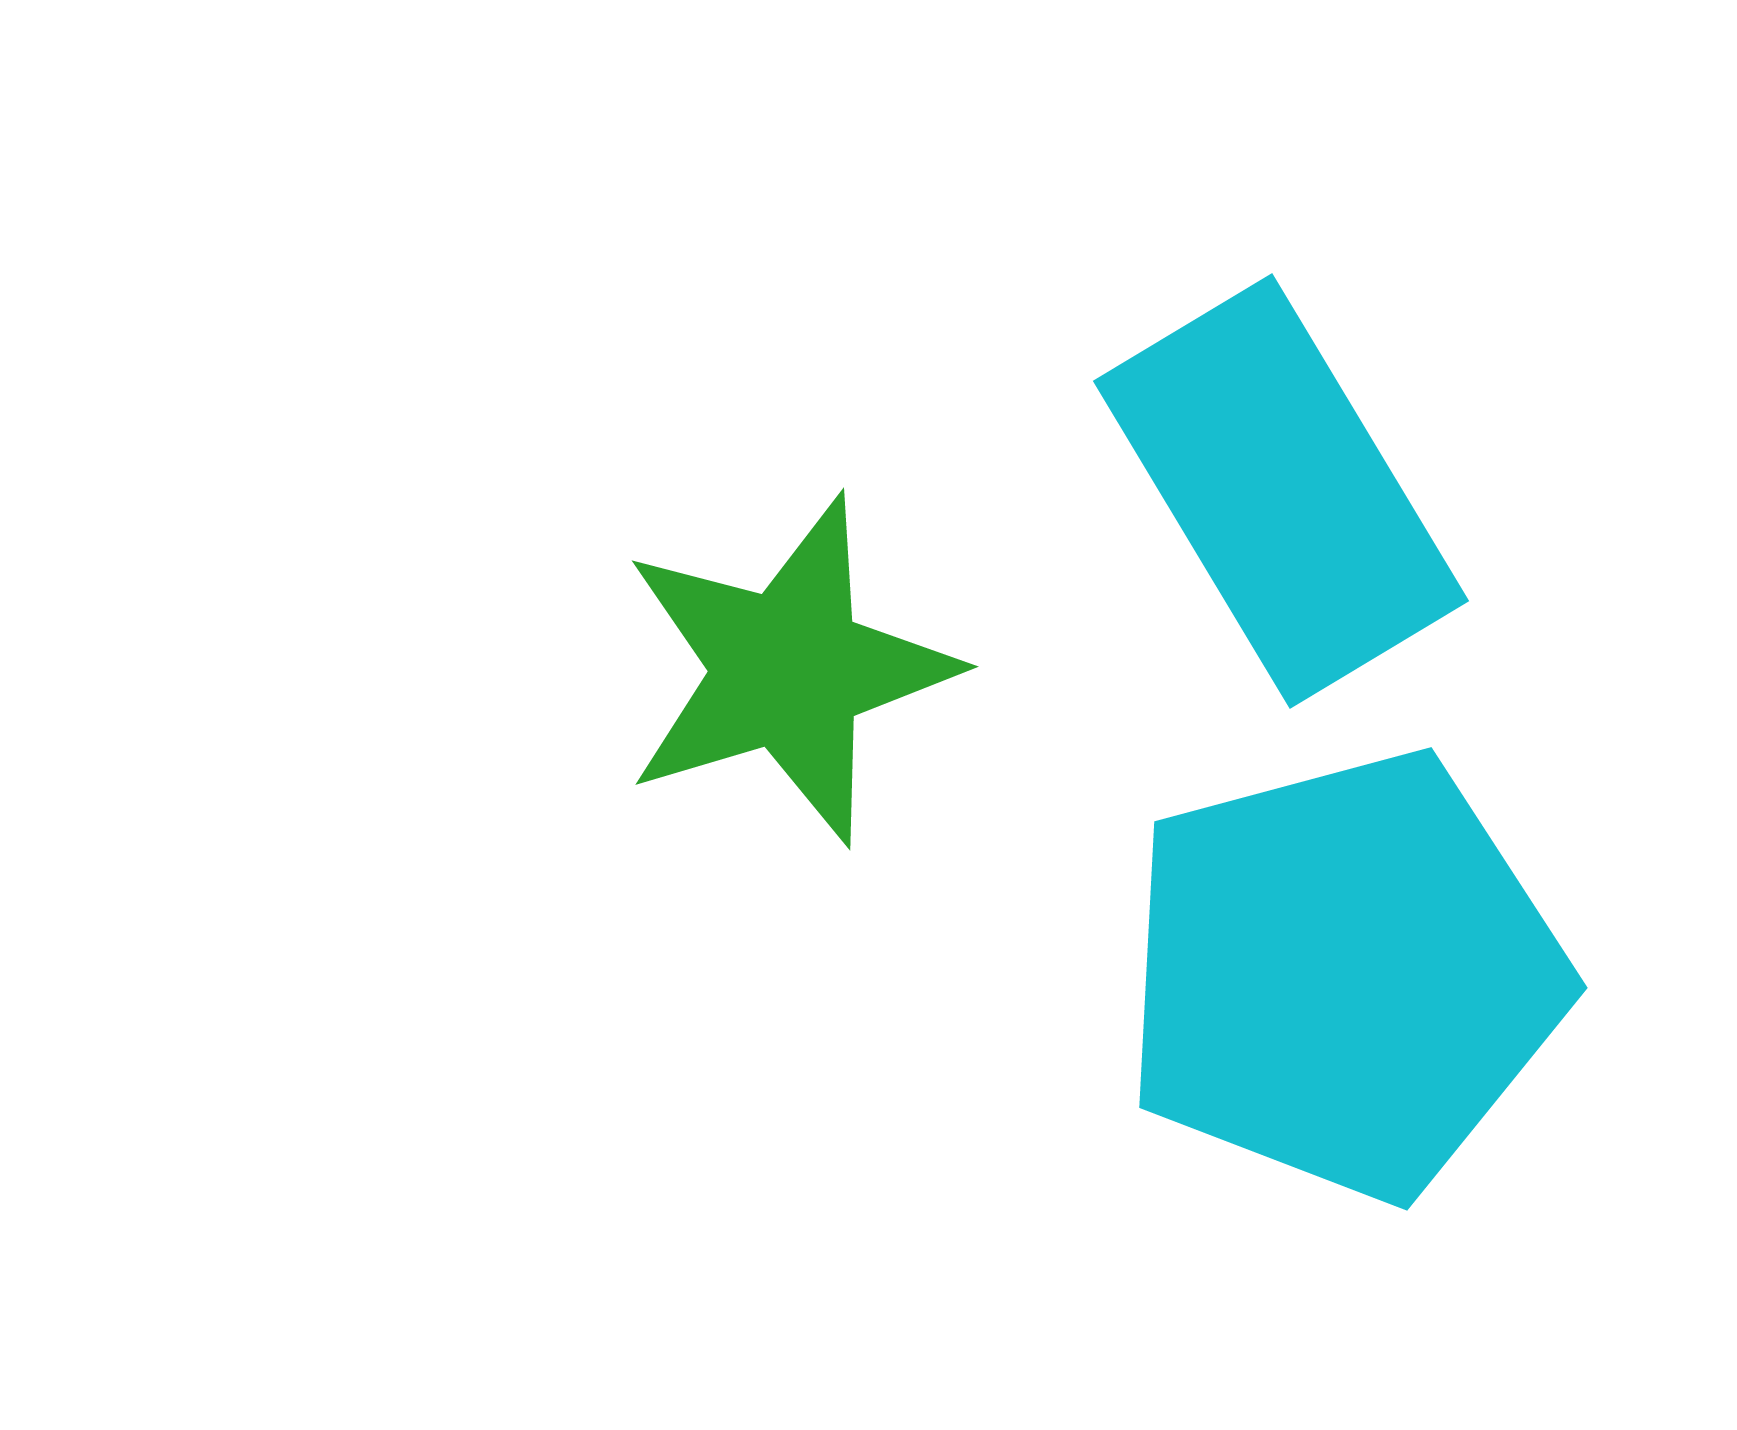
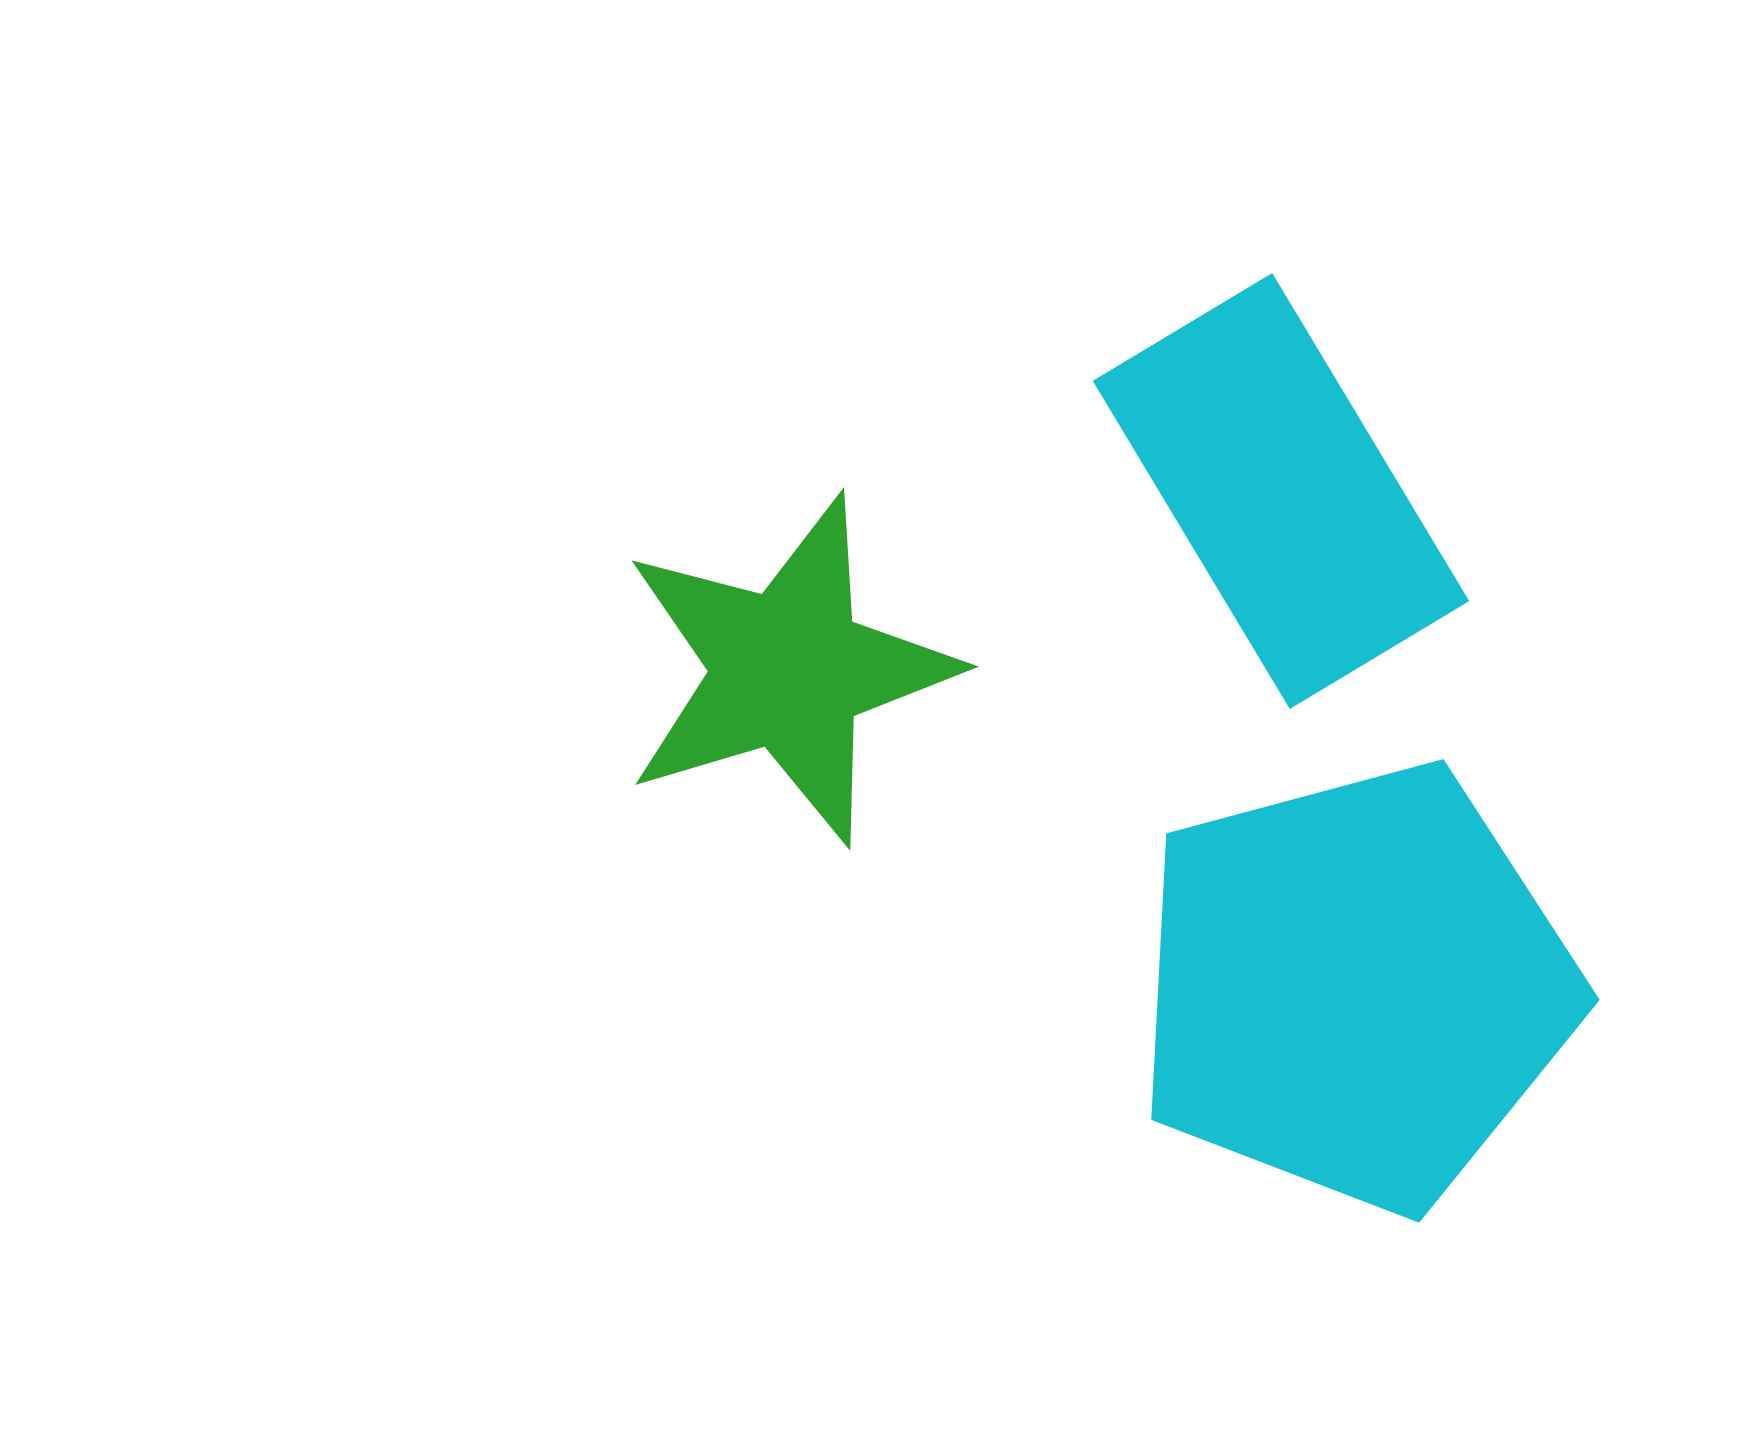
cyan pentagon: moved 12 px right, 12 px down
